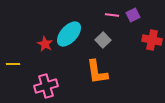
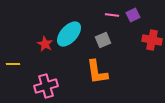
gray square: rotated 21 degrees clockwise
